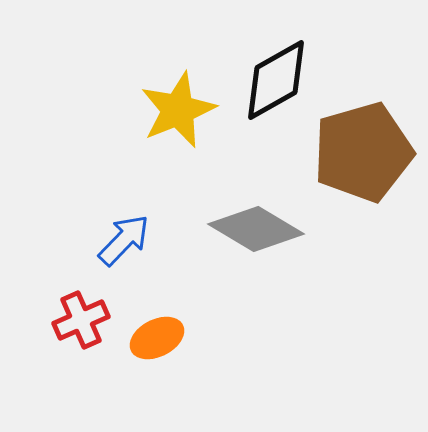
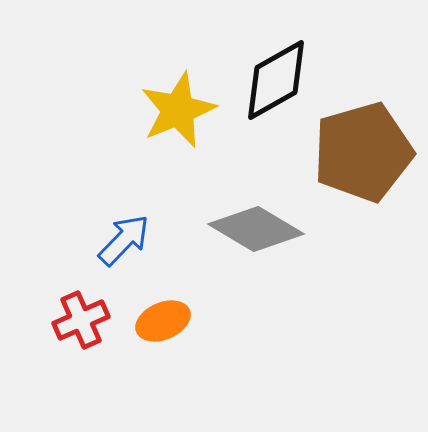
orange ellipse: moved 6 px right, 17 px up; rotated 4 degrees clockwise
